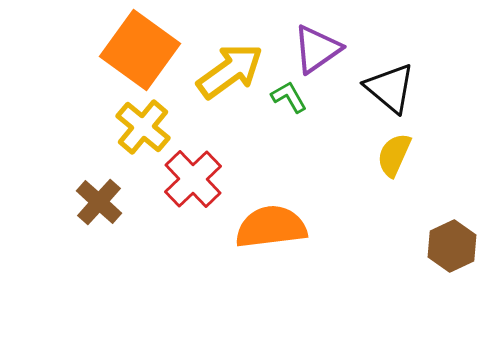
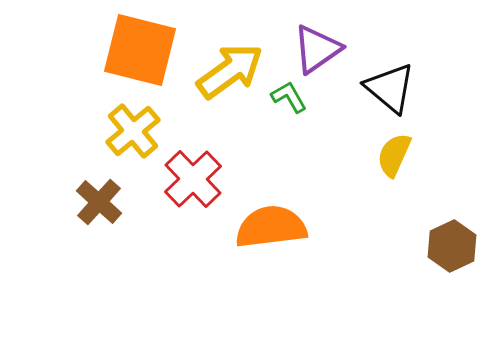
orange square: rotated 22 degrees counterclockwise
yellow cross: moved 10 px left, 4 px down; rotated 10 degrees clockwise
